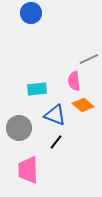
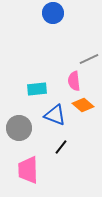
blue circle: moved 22 px right
black line: moved 5 px right, 5 px down
